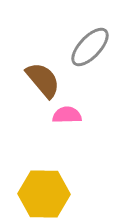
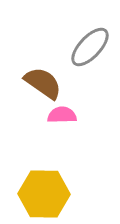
brown semicircle: moved 3 px down; rotated 15 degrees counterclockwise
pink semicircle: moved 5 px left
